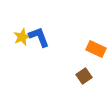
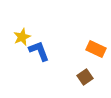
blue L-shape: moved 14 px down
brown square: moved 1 px right, 1 px down
